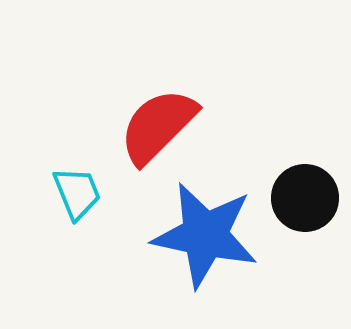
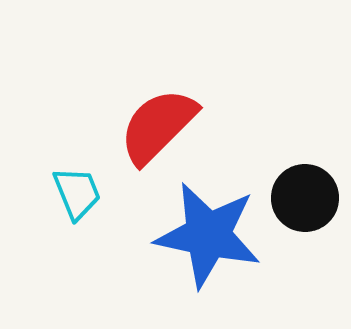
blue star: moved 3 px right
